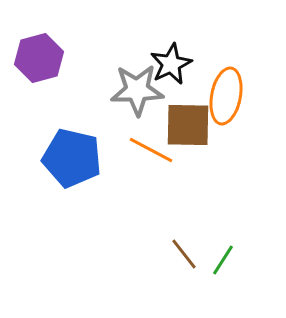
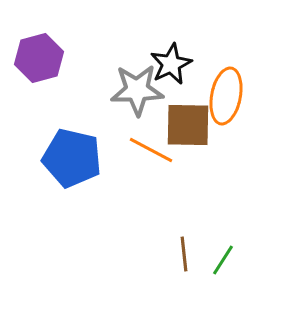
brown line: rotated 32 degrees clockwise
